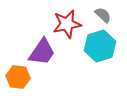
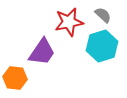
red star: moved 2 px right, 2 px up
cyan hexagon: moved 2 px right
orange hexagon: moved 3 px left, 1 px down
